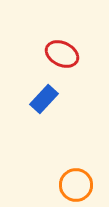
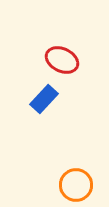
red ellipse: moved 6 px down
